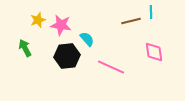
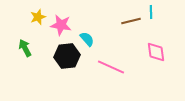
yellow star: moved 3 px up
pink diamond: moved 2 px right
